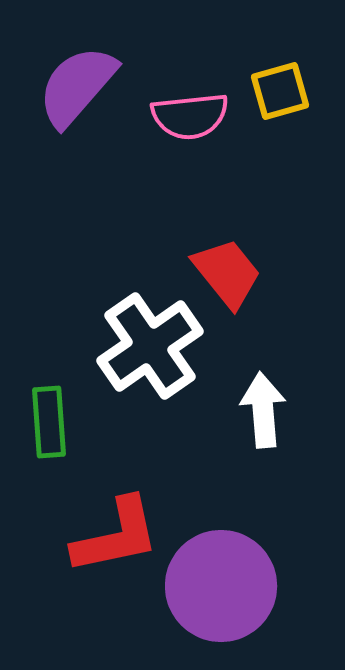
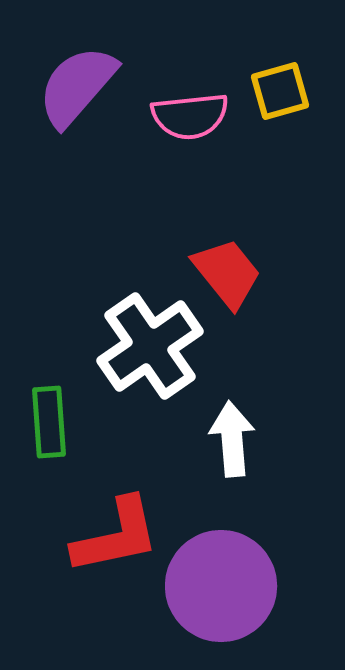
white arrow: moved 31 px left, 29 px down
